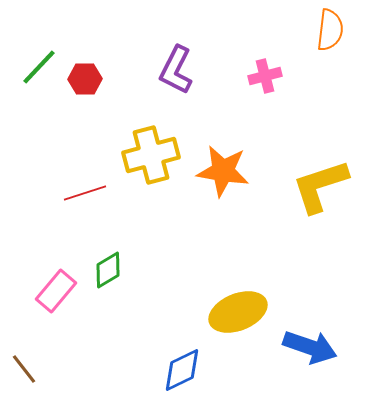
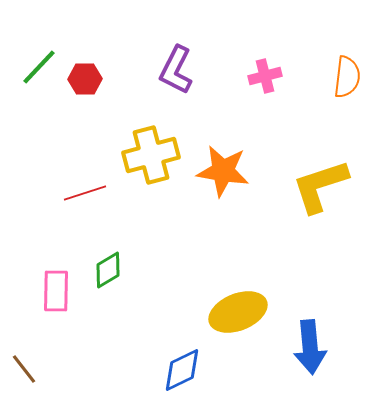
orange semicircle: moved 17 px right, 47 px down
pink rectangle: rotated 39 degrees counterclockwise
blue arrow: rotated 66 degrees clockwise
